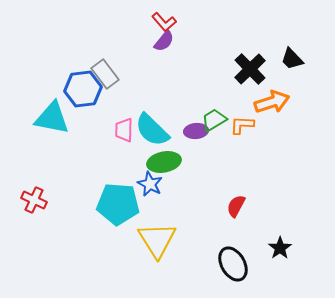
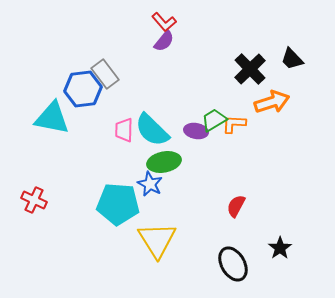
orange L-shape: moved 8 px left, 1 px up
purple ellipse: rotated 15 degrees clockwise
